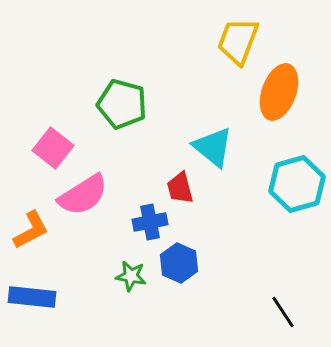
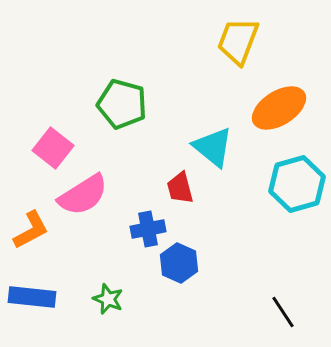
orange ellipse: moved 16 px down; rotated 38 degrees clockwise
blue cross: moved 2 px left, 7 px down
green star: moved 23 px left, 23 px down; rotated 12 degrees clockwise
